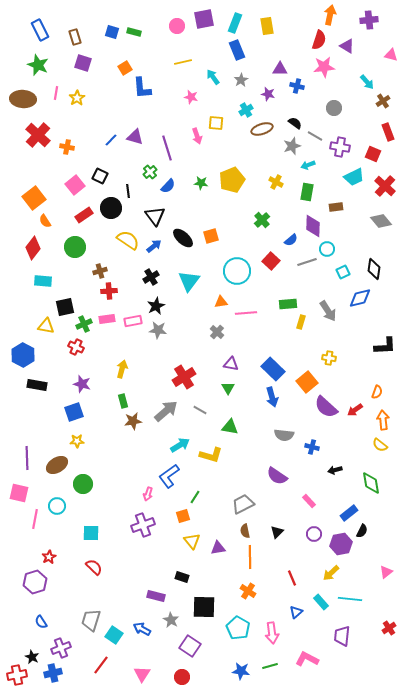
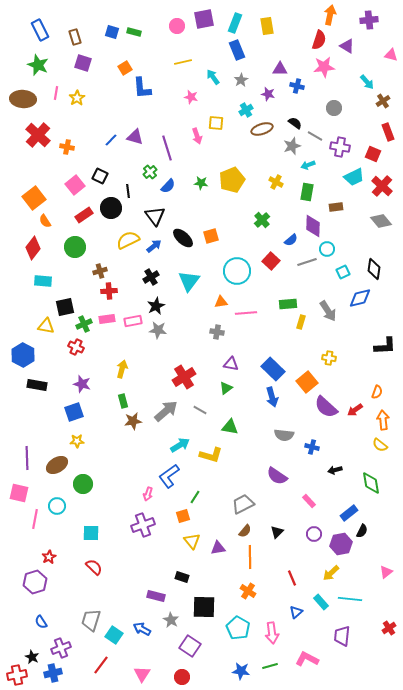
red cross at (385, 186): moved 3 px left
yellow semicircle at (128, 240): rotated 60 degrees counterclockwise
gray cross at (217, 332): rotated 32 degrees counterclockwise
green triangle at (228, 388): moved 2 px left; rotated 24 degrees clockwise
brown semicircle at (245, 531): rotated 128 degrees counterclockwise
